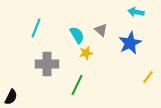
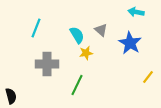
blue star: rotated 15 degrees counterclockwise
black semicircle: moved 1 px up; rotated 42 degrees counterclockwise
